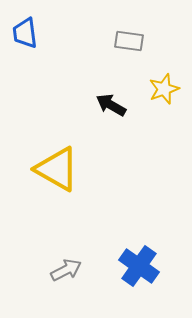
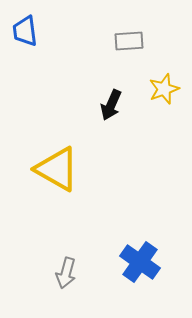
blue trapezoid: moved 2 px up
gray rectangle: rotated 12 degrees counterclockwise
black arrow: rotated 96 degrees counterclockwise
blue cross: moved 1 px right, 4 px up
gray arrow: moved 3 px down; rotated 132 degrees clockwise
